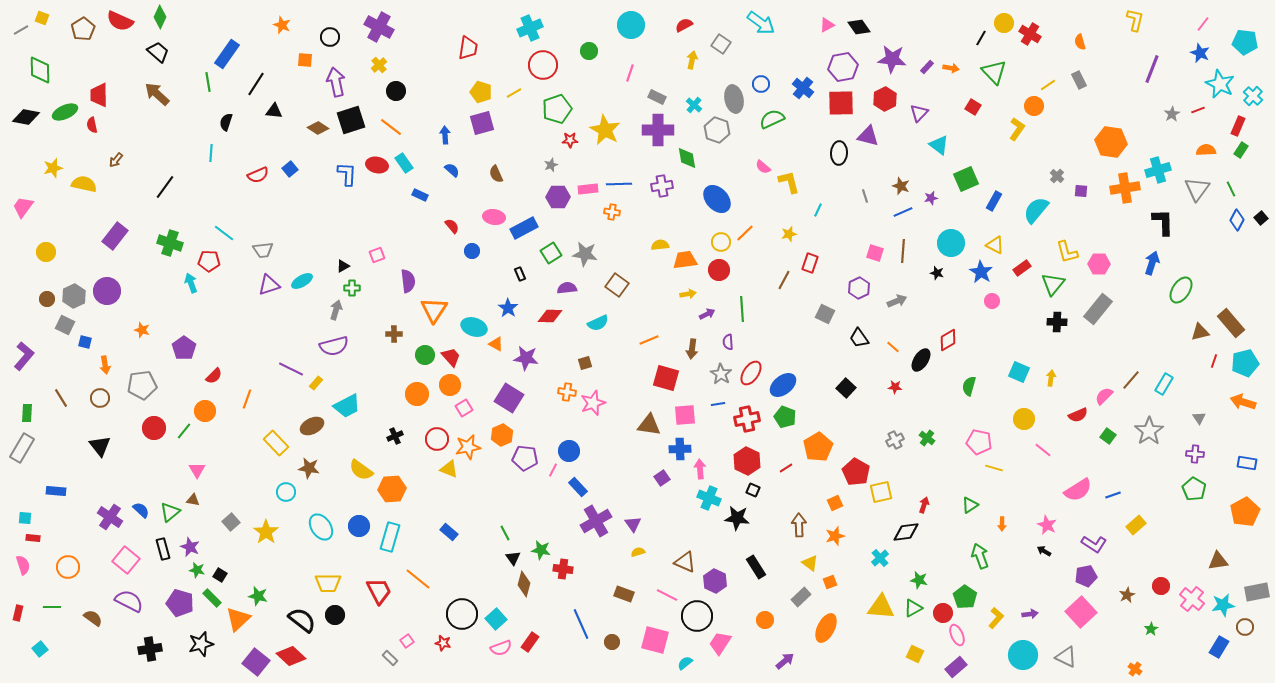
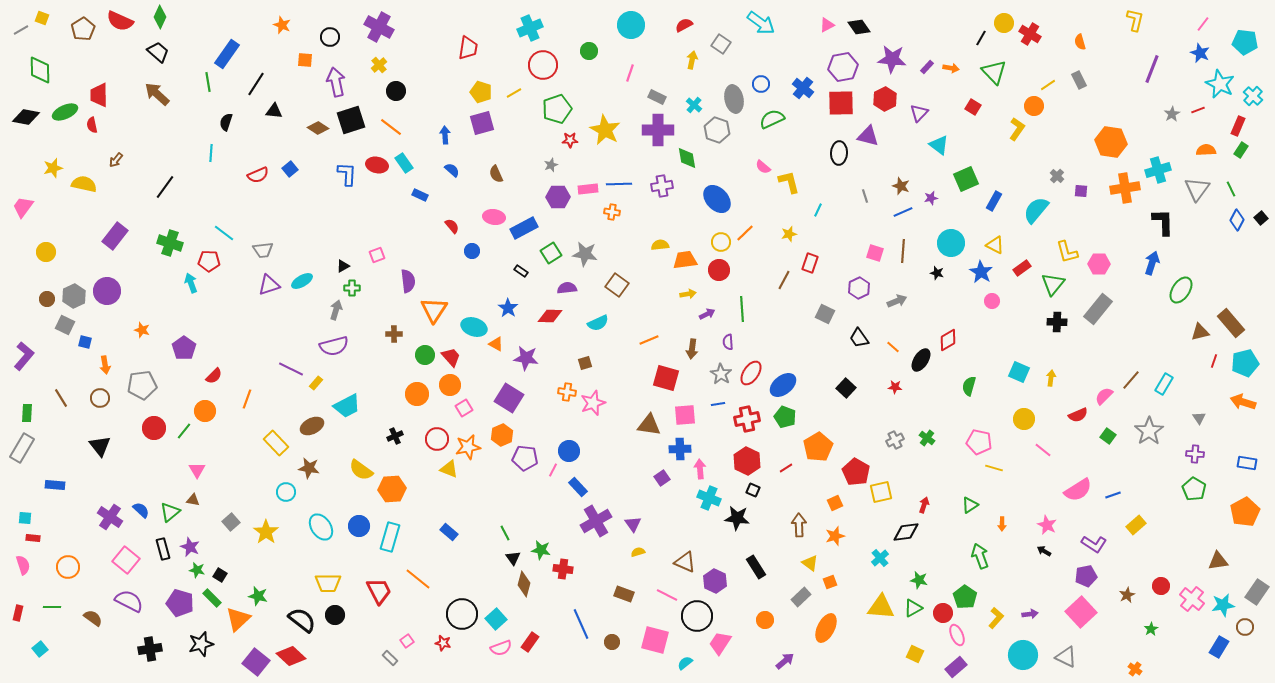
black rectangle at (520, 274): moved 1 px right, 3 px up; rotated 32 degrees counterclockwise
blue rectangle at (56, 491): moved 1 px left, 6 px up
gray rectangle at (1257, 592): rotated 45 degrees counterclockwise
